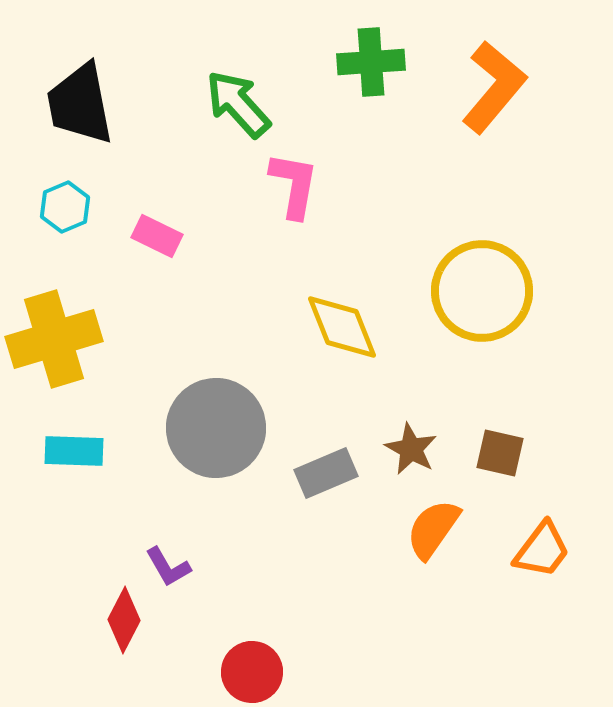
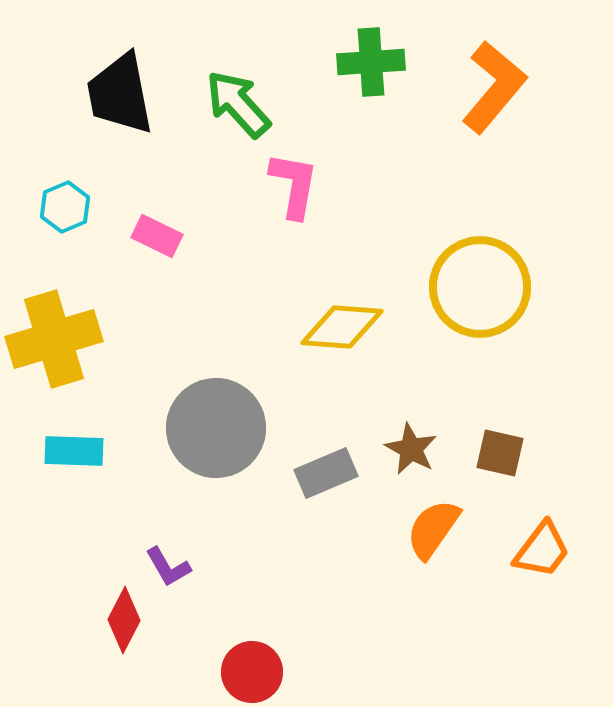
black trapezoid: moved 40 px right, 10 px up
yellow circle: moved 2 px left, 4 px up
yellow diamond: rotated 64 degrees counterclockwise
